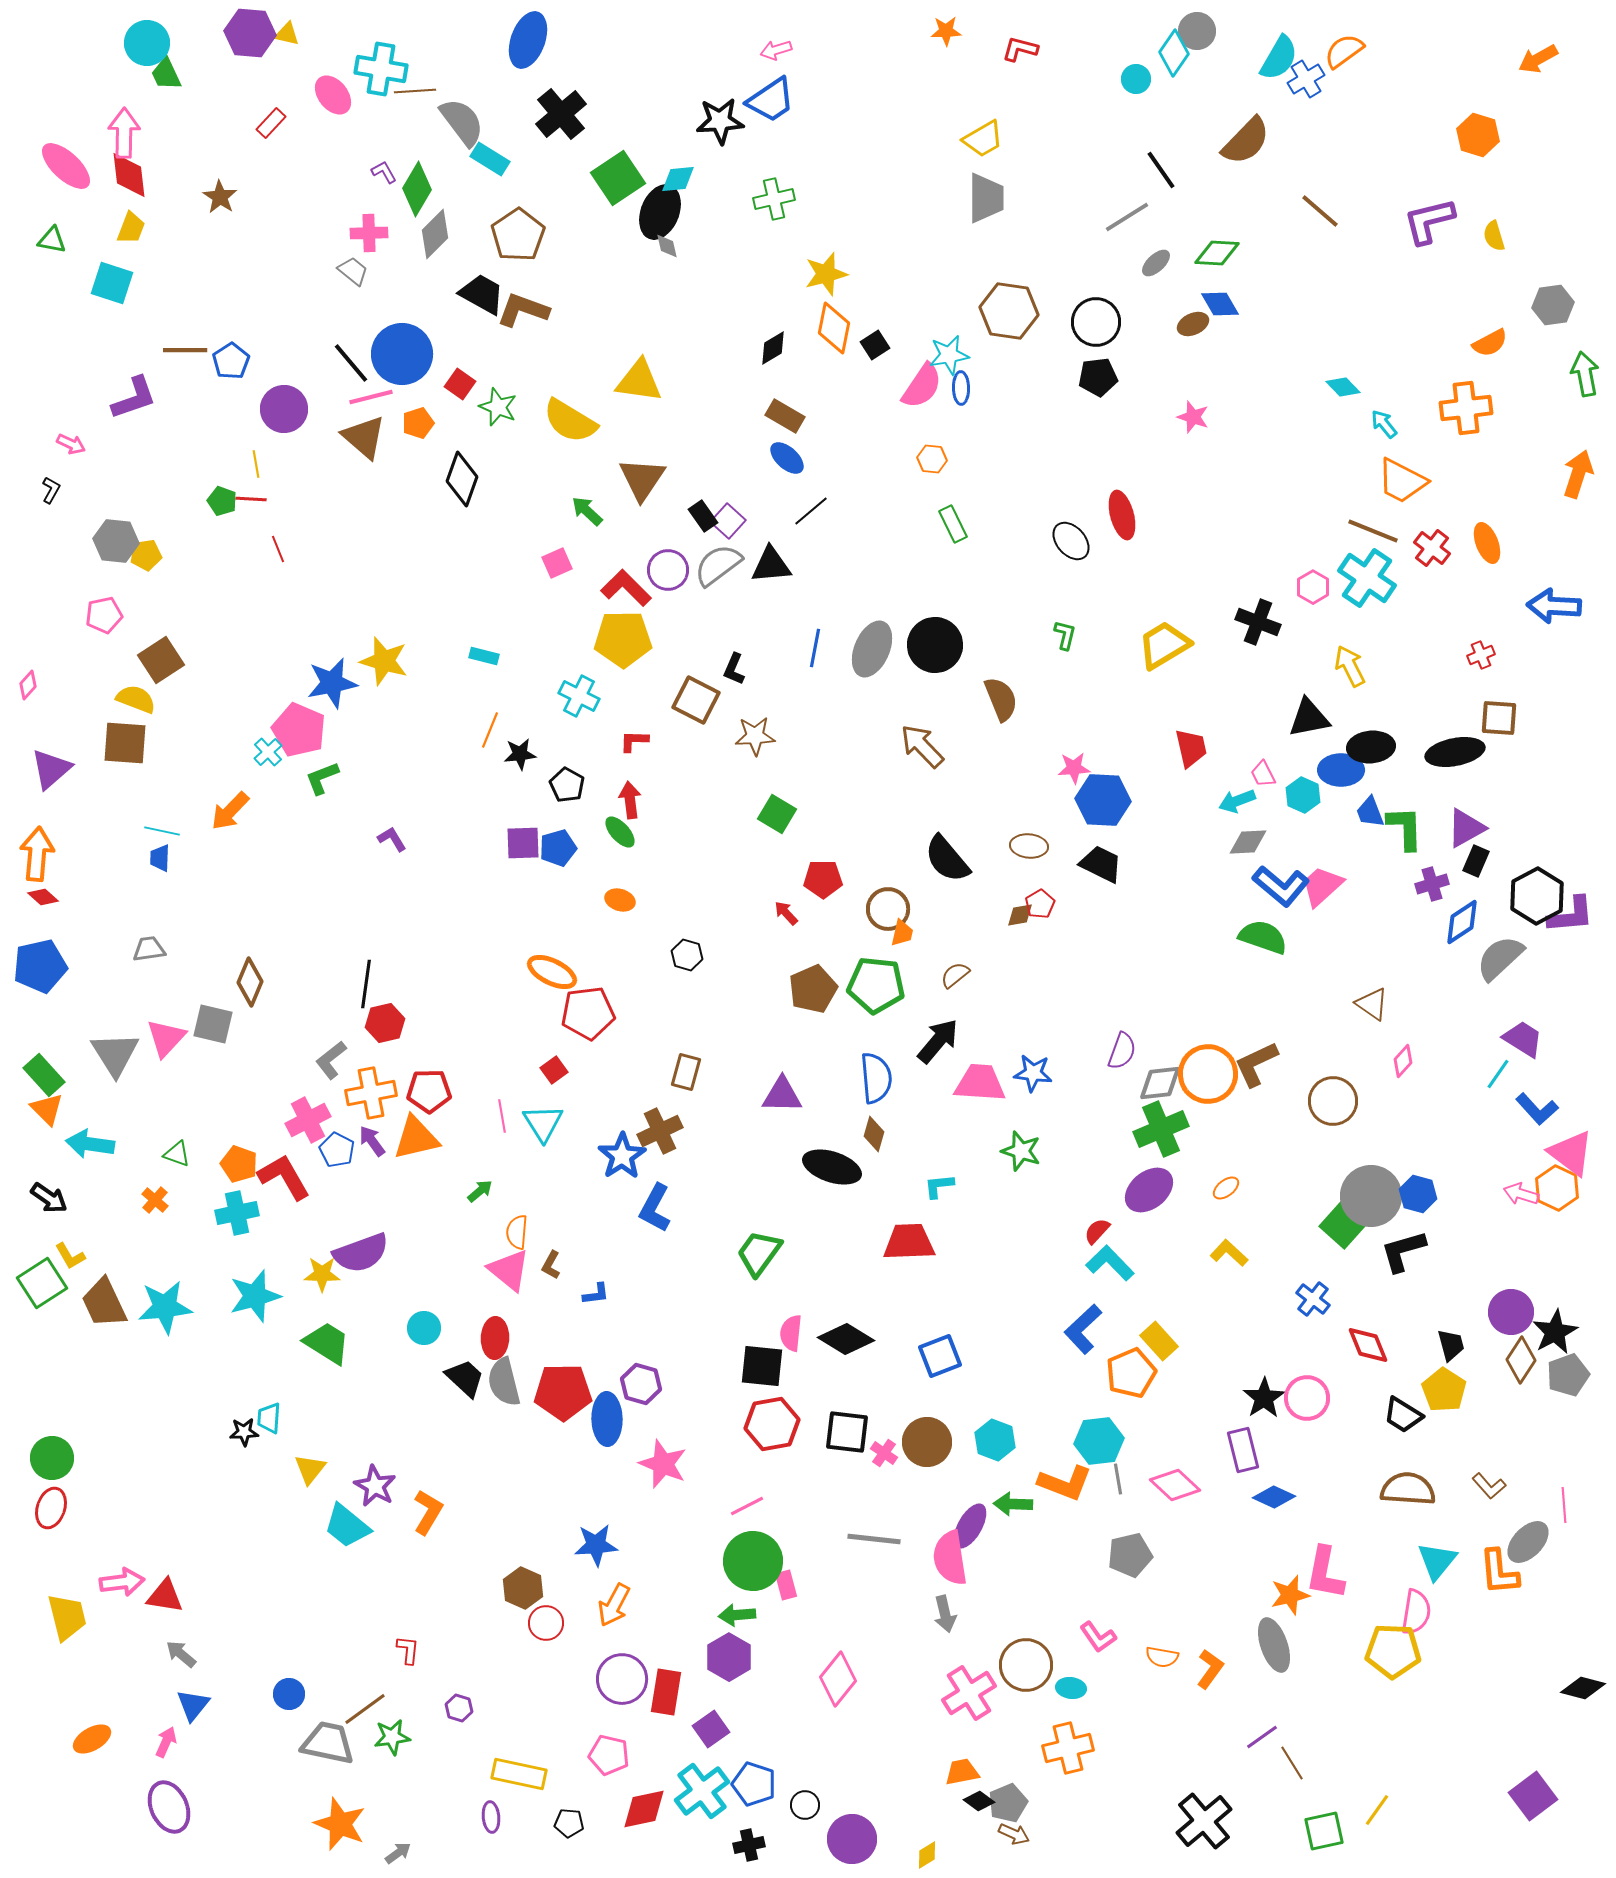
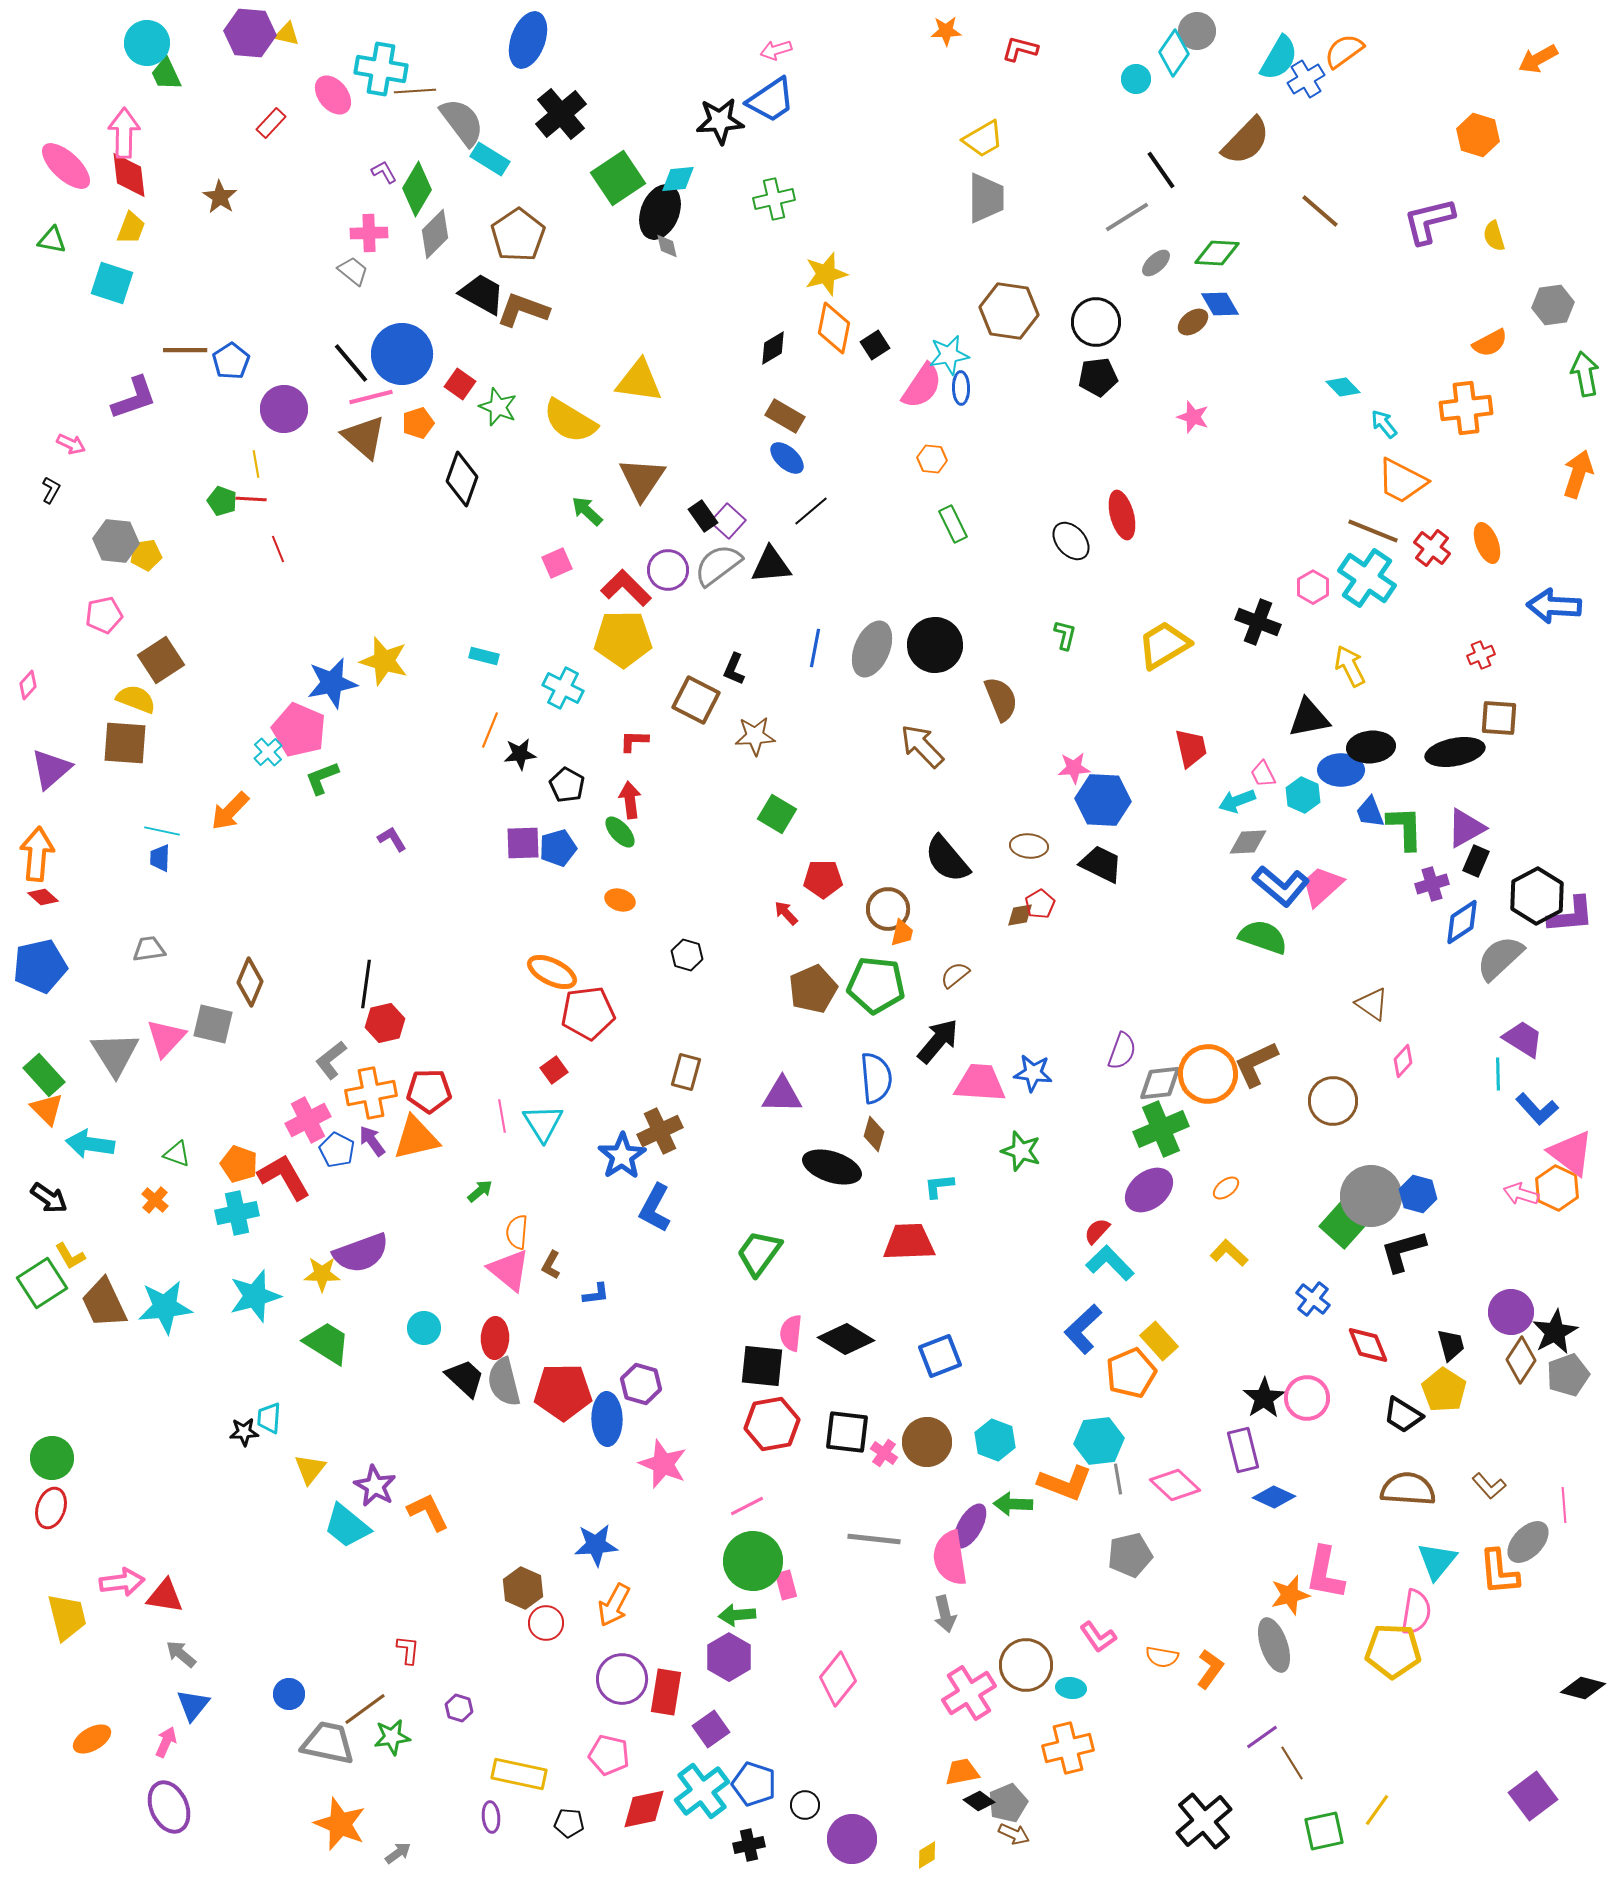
brown ellipse at (1193, 324): moved 2 px up; rotated 12 degrees counterclockwise
cyan cross at (579, 696): moved 16 px left, 8 px up
cyan line at (1498, 1074): rotated 36 degrees counterclockwise
orange L-shape at (428, 1512): rotated 57 degrees counterclockwise
